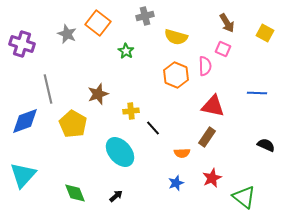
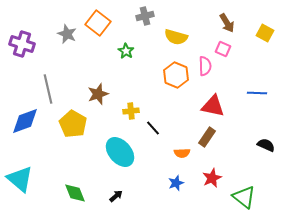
cyan triangle: moved 3 px left, 4 px down; rotated 32 degrees counterclockwise
